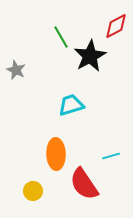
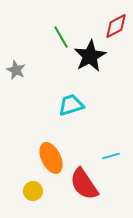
orange ellipse: moved 5 px left, 4 px down; rotated 24 degrees counterclockwise
